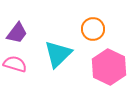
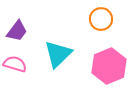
orange circle: moved 8 px right, 10 px up
purple trapezoid: moved 2 px up
pink hexagon: moved 1 px up; rotated 12 degrees clockwise
